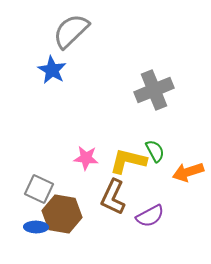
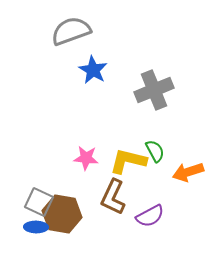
gray semicircle: rotated 24 degrees clockwise
blue star: moved 41 px right
gray square: moved 13 px down
